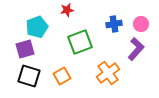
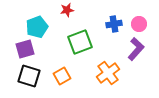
pink circle: moved 2 px left
